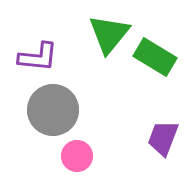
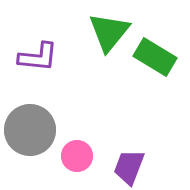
green triangle: moved 2 px up
gray circle: moved 23 px left, 20 px down
purple trapezoid: moved 34 px left, 29 px down
